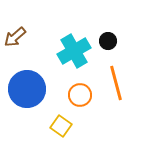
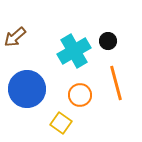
yellow square: moved 3 px up
